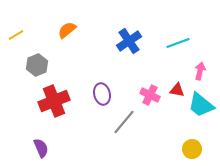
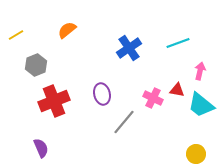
blue cross: moved 7 px down
gray hexagon: moved 1 px left
pink cross: moved 3 px right, 3 px down
yellow circle: moved 4 px right, 5 px down
